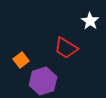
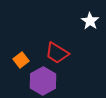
red trapezoid: moved 9 px left, 5 px down
purple hexagon: rotated 12 degrees counterclockwise
